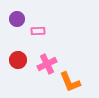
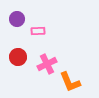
red circle: moved 3 px up
